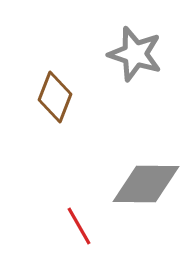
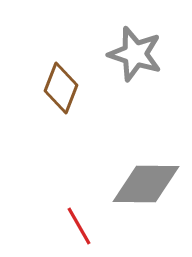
brown diamond: moved 6 px right, 9 px up
